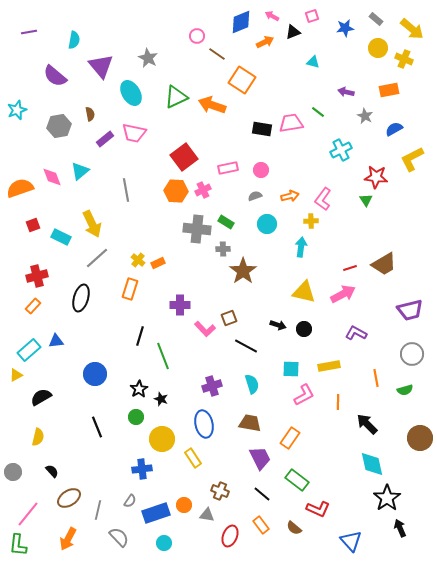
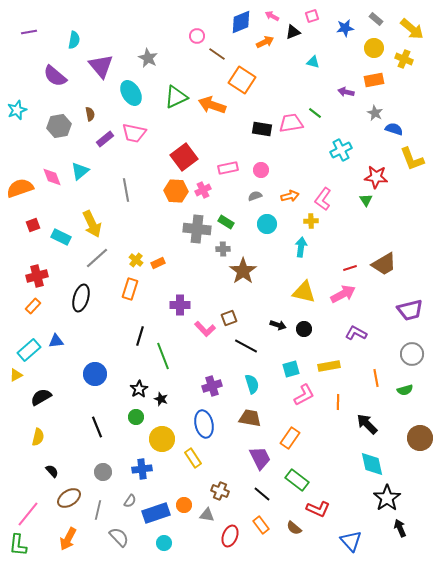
yellow circle at (378, 48): moved 4 px left
orange rectangle at (389, 90): moved 15 px left, 10 px up
green line at (318, 112): moved 3 px left, 1 px down
gray star at (365, 116): moved 10 px right, 3 px up
blue semicircle at (394, 129): rotated 48 degrees clockwise
yellow L-shape at (412, 159): rotated 84 degrees counterclockwise
yellow cross at (138, 260): moved 2 px left
cyan square at (291, 369): rotated 18 degrees counterclockwise
brown trapezoid at (250, 423): moved 5 px up
gray circle at (13, 472): moved 90 px right
